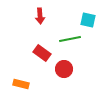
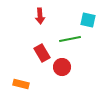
red rectangle: rotated 24 degrees clockwise
red circle: moved 2 px left, 2 px up
